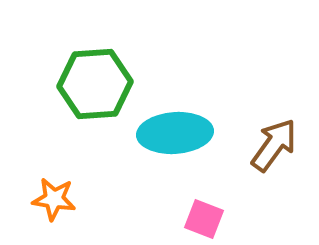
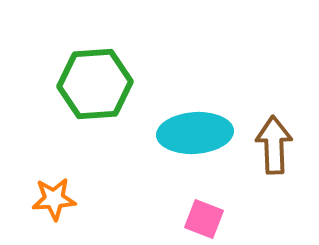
cyan ellipse: moved 20 px right
brown arrow: rotated 38 degrees counterclockwise
orange star: rotated 12 degrees counterclockwise
